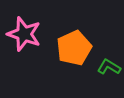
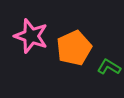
pink star: moved 7 px right, 2 px down
